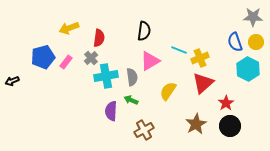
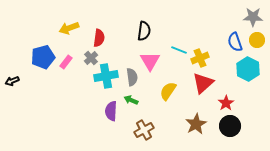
yellow circle: moved 1 px right, 2 px up
pink triangle: rotated 30 degrees counterclockwise
